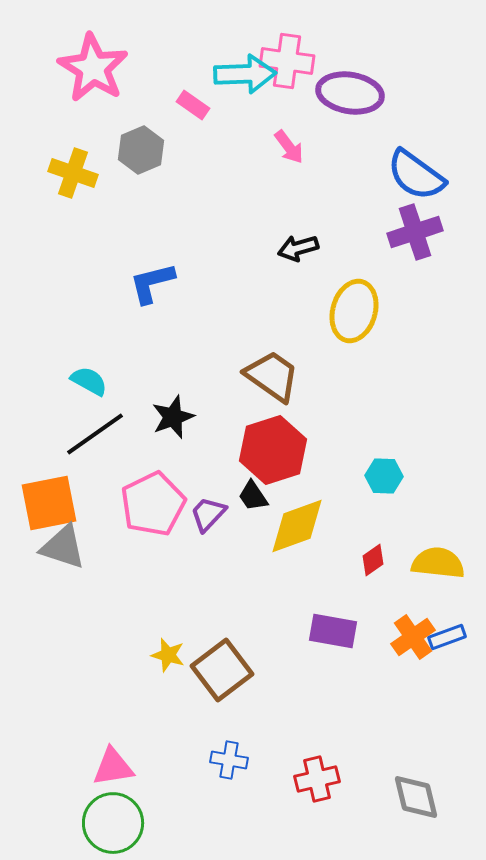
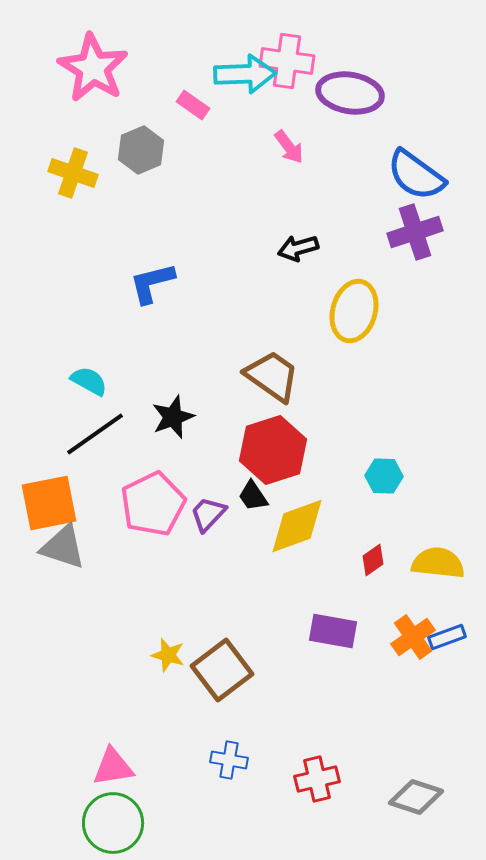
gray diamond: rotated 58 degrees counterclockwise
